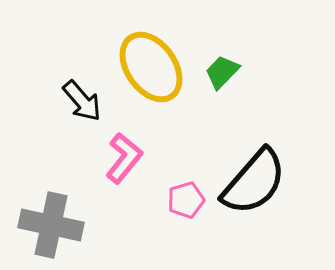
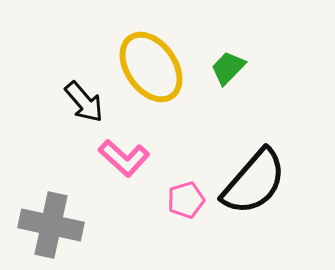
green trapezoid: moved 6 px right, 4 px up
black arrow: moved 2 px right, 1 px down
pink L-shape: rotated 93 degrees clockwise
